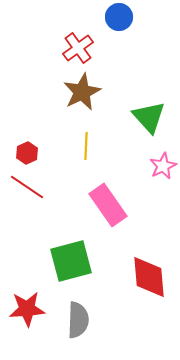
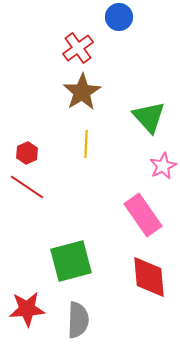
brown star: rotated 6 degrees counterclockwise
yellow line: moved 2 px up
pink rectangle: moved 35 px right, 10 px down
